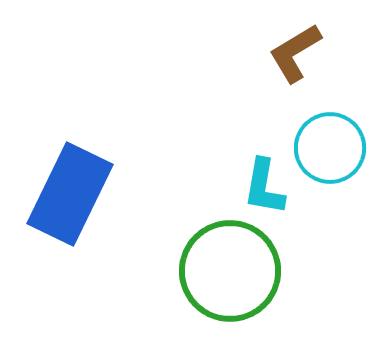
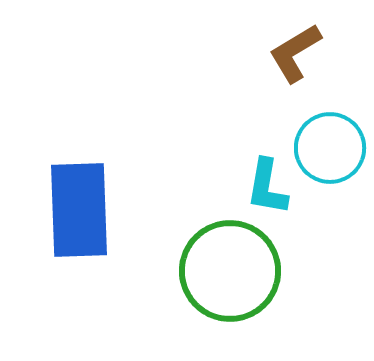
cyan L-shape: moved 3 px right
blue rectangle: moved 9 px right, 16 px down; rotated 28 degrees counterclockwise
